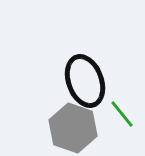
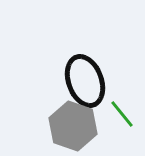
gray hexagon: moved 2 px up
